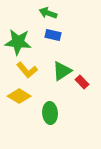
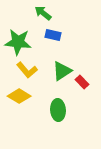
green arrow: moved 5 px left; rotated 18 degrees clockwise
green ellipse: moved 8 px right, 3 px up
